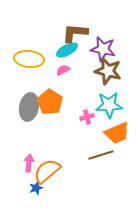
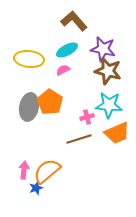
brown L-shape: moved 1 px left, 12 px up; rotated 44 degrees clockwise
cyan star: rotated 8 degrees clockwise
brown line: moved 22 px left, 16 px up
pink arrow: moved 5 px left, 7 px down
